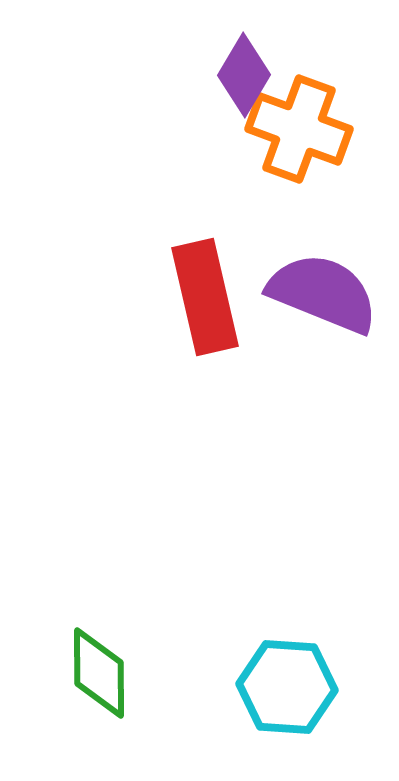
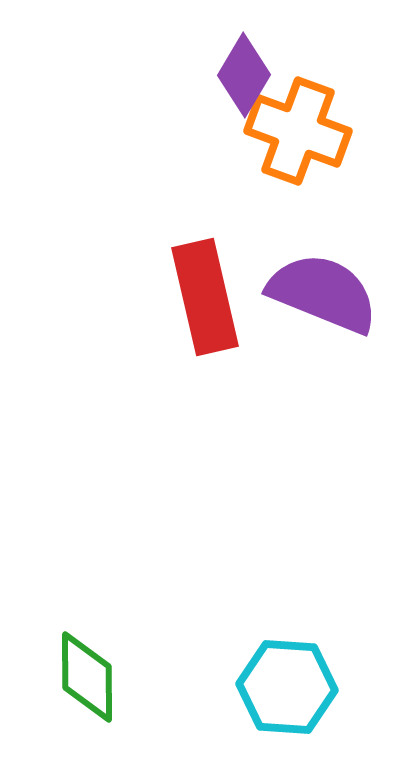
orange cross: moved 1 px left, 2 px down
green diamond: moved 12 px left, 4 px down
